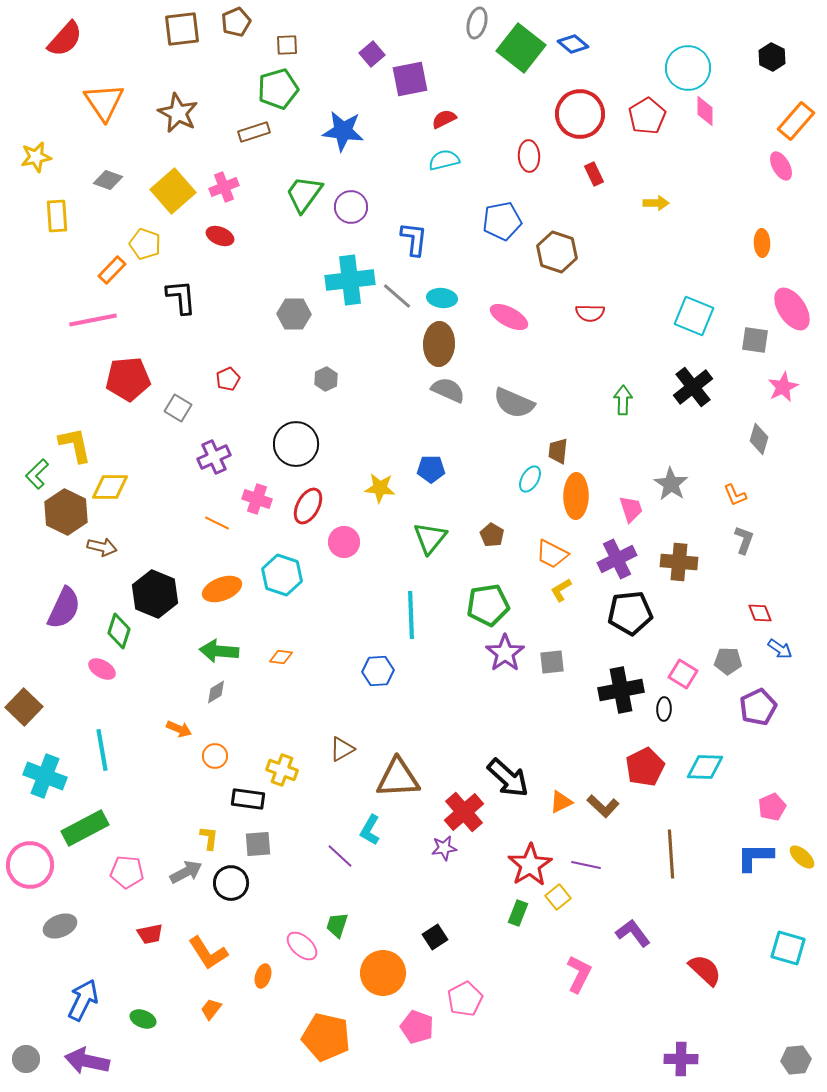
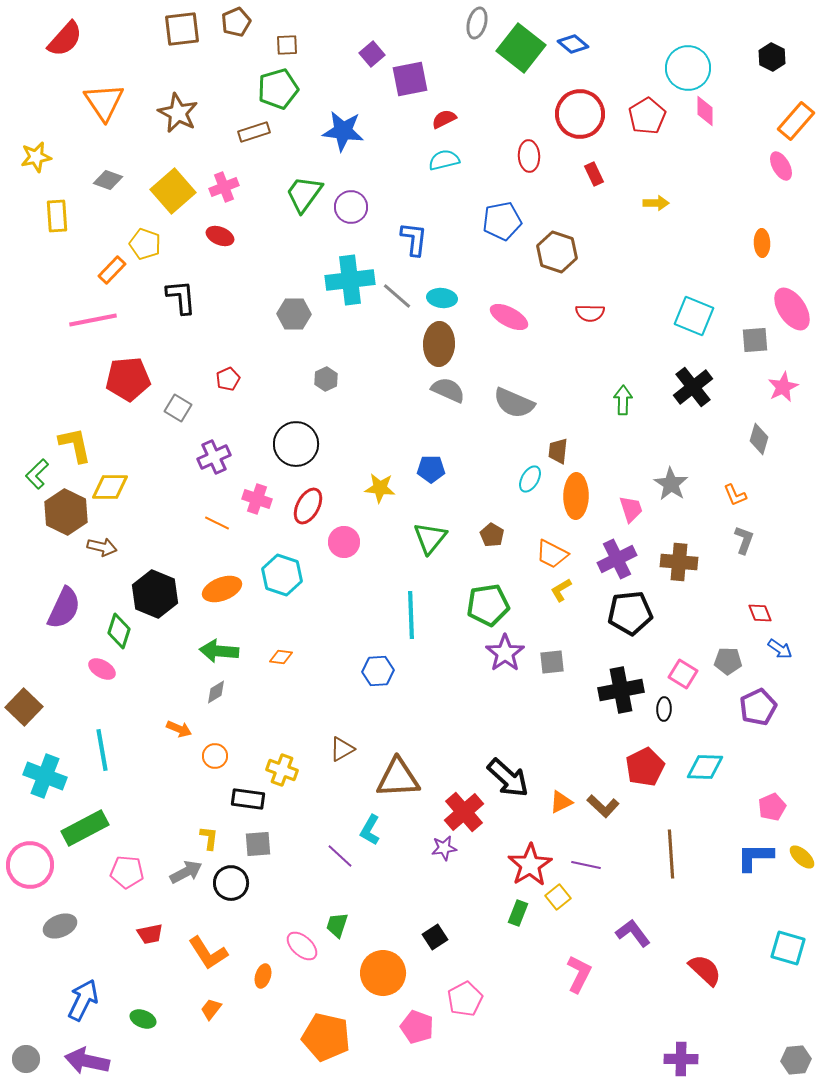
gray square at (755, 340): rotated 12 degrees counterclockwise
